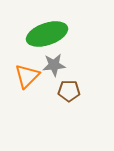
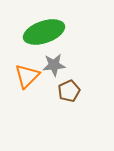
green ellipse: moved 3 px left, 2 px up
brown pentagon: rotated 25 degrees counterclockwise
